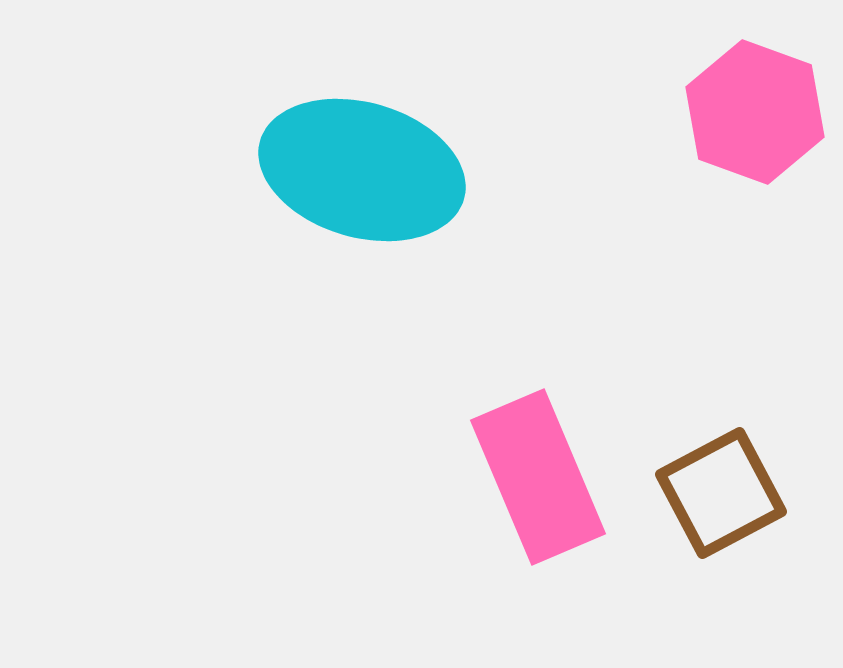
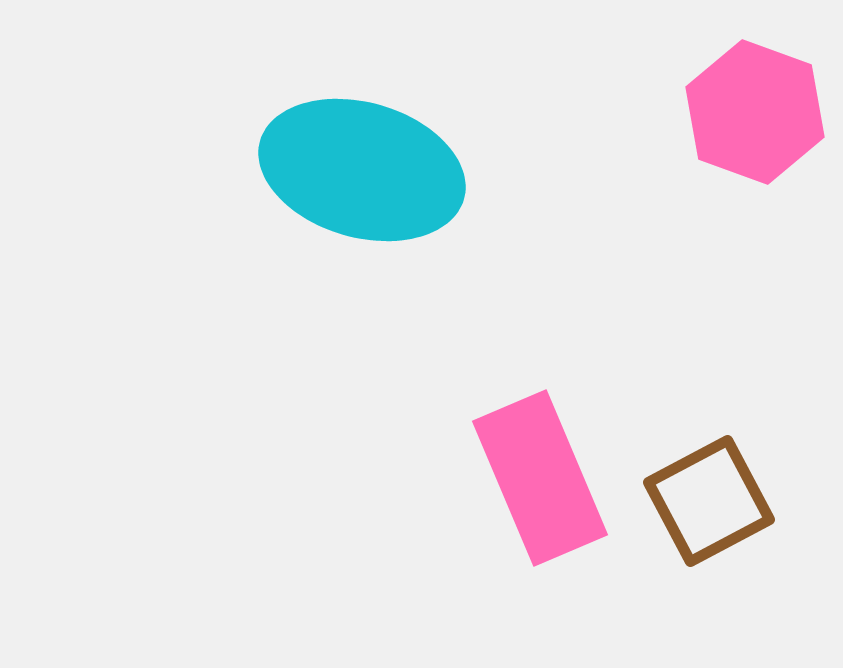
pink rectangle: moved 2 px right, 1 px down
brown square: moved 12 px left, 8 px down
